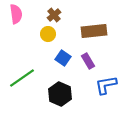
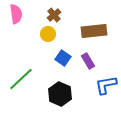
green line: moved 1 px left, 1 px down; rotated 8 degrees counterclockwise
